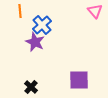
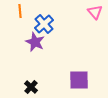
pink triangle: moved 1 px down
blue cross: moved 2 px right, 1 px up
